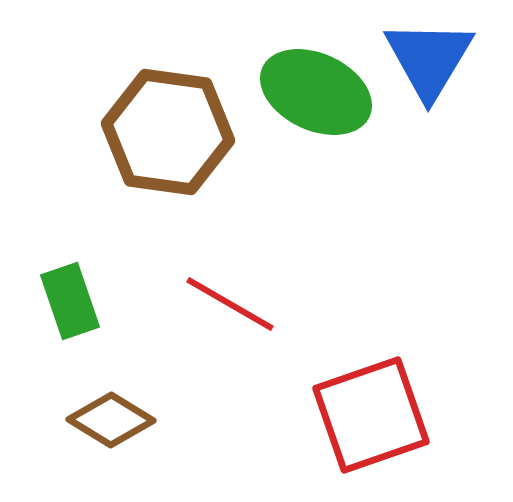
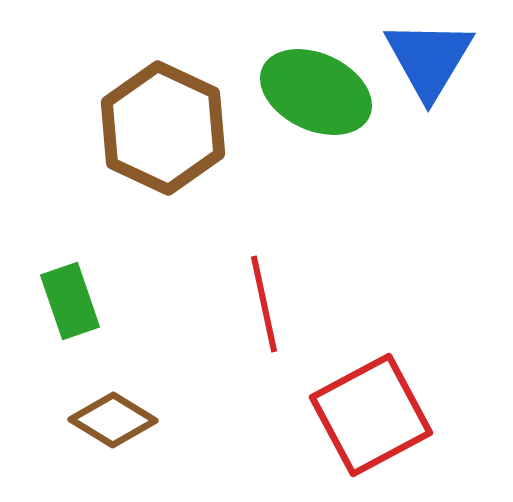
brown hexagon: moved 5 px left, 4 px up; rotated 17 degrees clockwise
red line: moved 34 px right; rotated 48 degrees clockwise
red square: rotated 9 degrees counterclockwise
brown diamond: moved 2 px right
